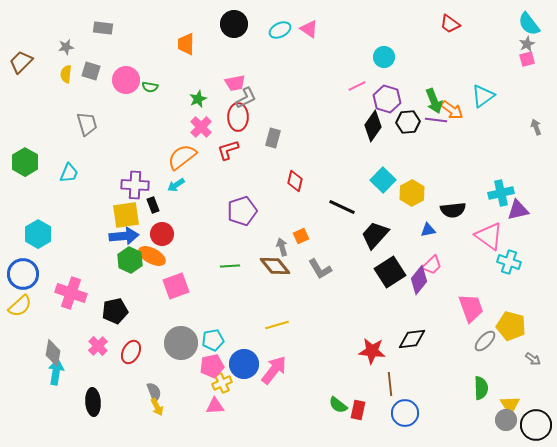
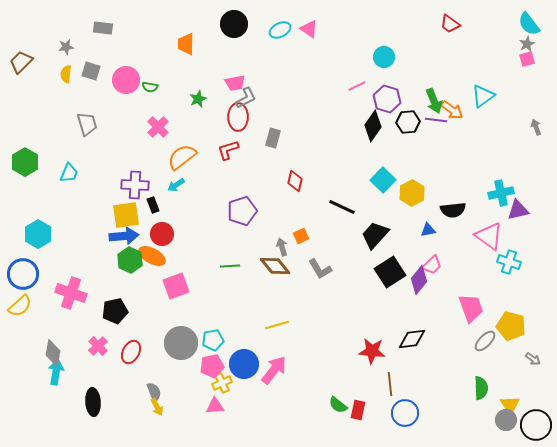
pink cross at (201, 127): moved 43 px left
